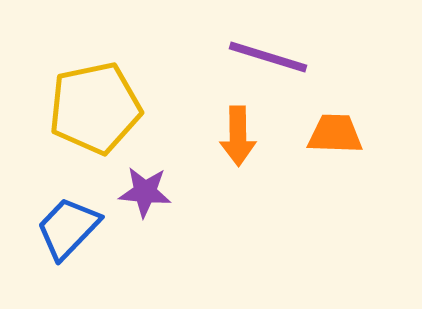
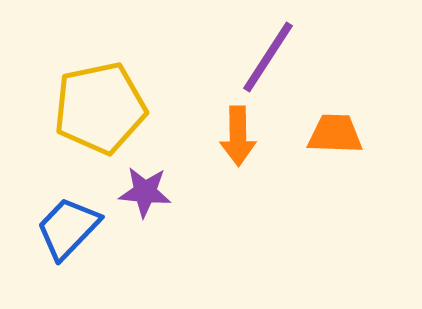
purple line: rotated 74 degrees counterclockwise
yellow pentagon: moved 5 px right
